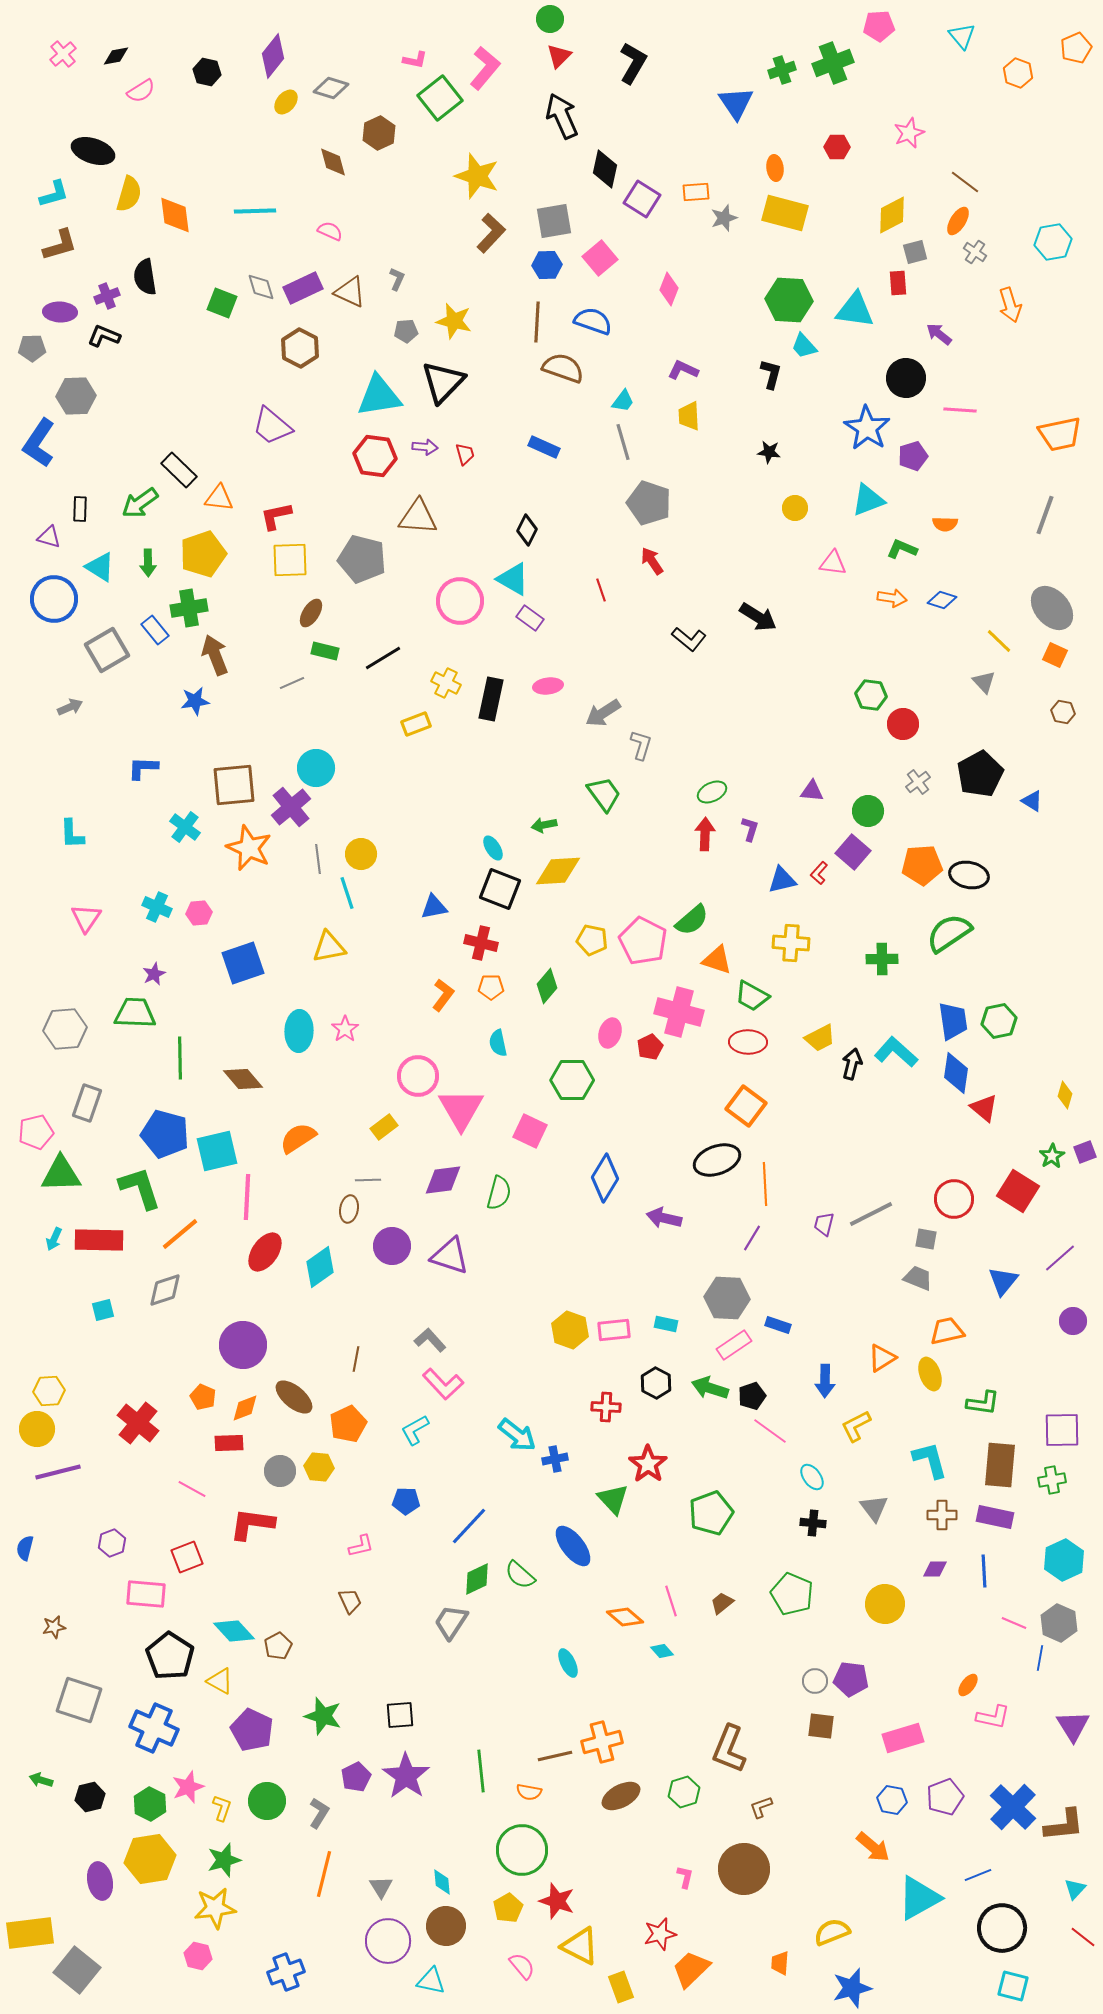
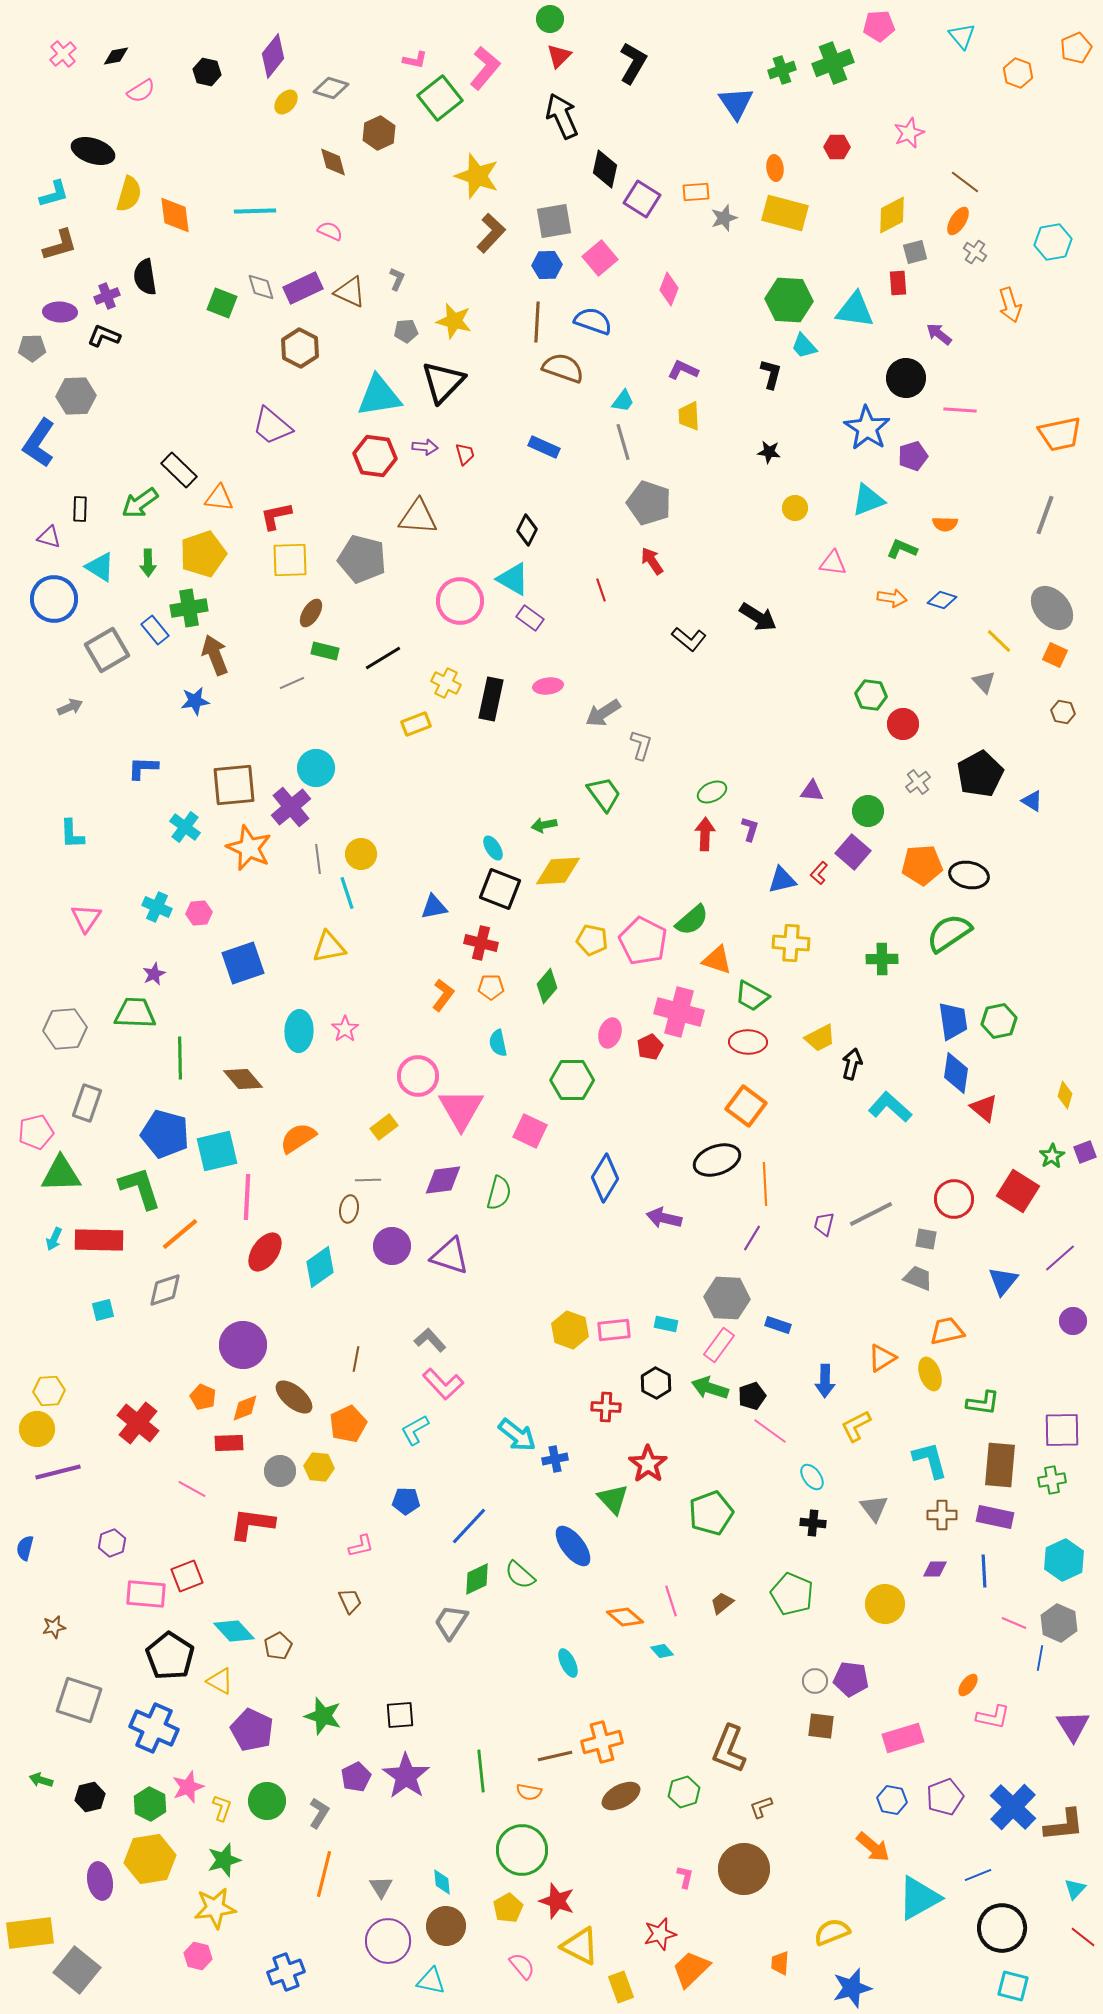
cyan L-shape at (896, 1052): moved 6 px left, 55 px down
pink rectangle at (734, 1345): moved 15 px left; rotated 20 degrees counterclockwise
red square at (187, 1557): moved 19 px down
